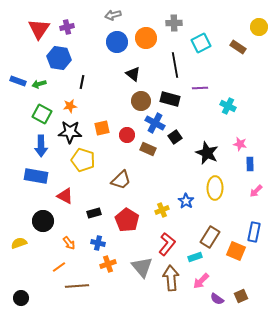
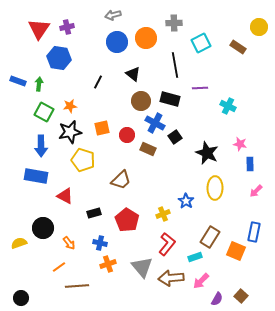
black line at (82, 82): moved 16 px right; rotated 16 degrees clockwise
green arrow at (39, 84): rotated 112 degrees clockwise
green square at (42, 114): moved 2 px right, 2 px up
black star at (70, 132): rotated 15 degrees counterclockwise
yellow cross at (162, 210): moved 1 px right, 4 px down
black circle at (43, 221): moved 7 px down
blue cross at (98, 243): moved 2 px right
brown arrow at (171, 278): rotated 90 degrees counterclockwise
brown square at (241, 296): rotated 24 degrees counterclockwise
purple semicircle at (217, 299): rotated 96 degrees counterclockwise
